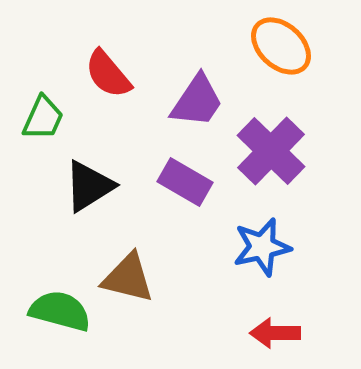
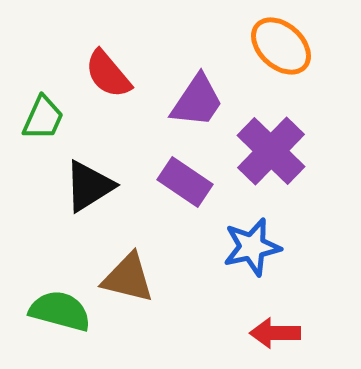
purple rectangle: rotated 4 degrees clockwise
blue star: moved 10 px left
